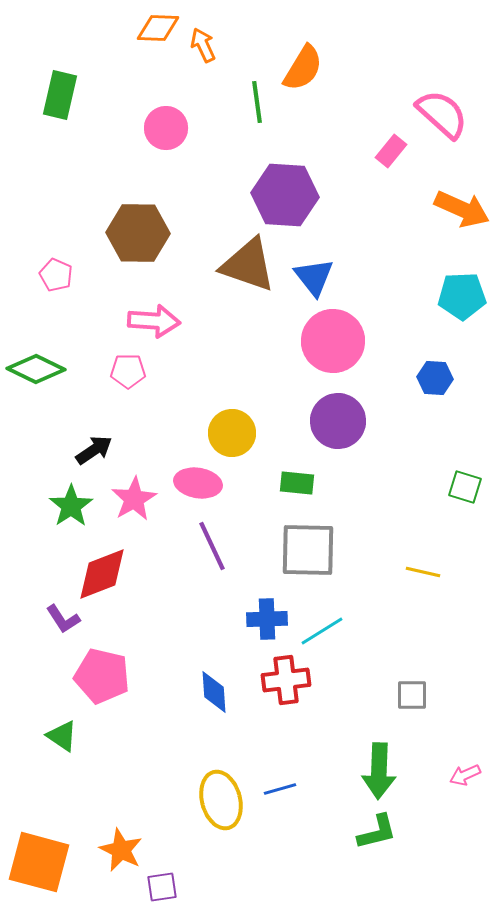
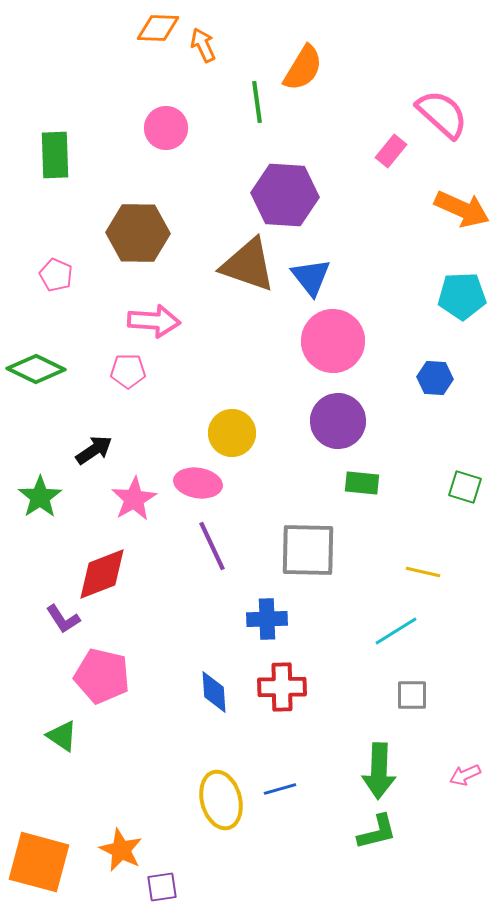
green rectangle at (60, 95): moved 5 px left, 60 px down; rotated 15 degrees counterclockwise
blue triangle at (314, 277): moved 3 px left
green rectangle at (297, 483): moved 65 px right
green star at (71, 506): moved 31 px left, 9 px up
cyan line at (322, 631): moved 74 px right
red cross at (286, 680): moved 4 px left, 7 px down; rotated 6 degrees clockwise
